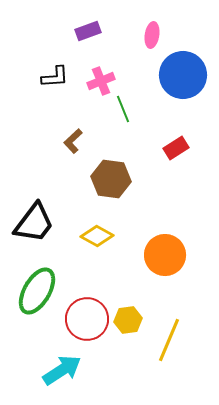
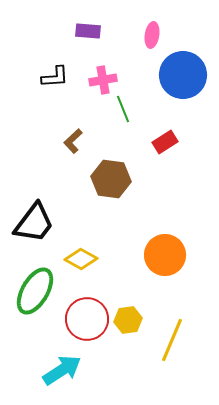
purple rectangle: rotated 25 degrees clockwise
pink cross: moved 2 px right, 1 px up; rotated 12 degrees clockwise
red rectangle: moved 11 px left, 6 px up
yellow diamond: moved 16 px left, 23 px down
green ellipse: moved 2 px left
yellow line: moved 3 px right
